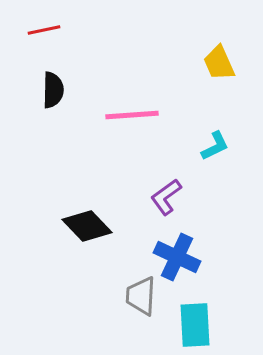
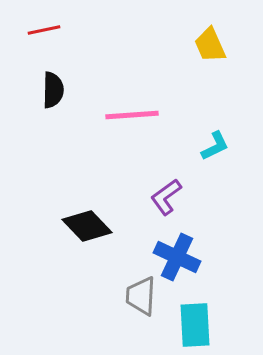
yellow trapezoid: moved 9 px left, 18 px up
